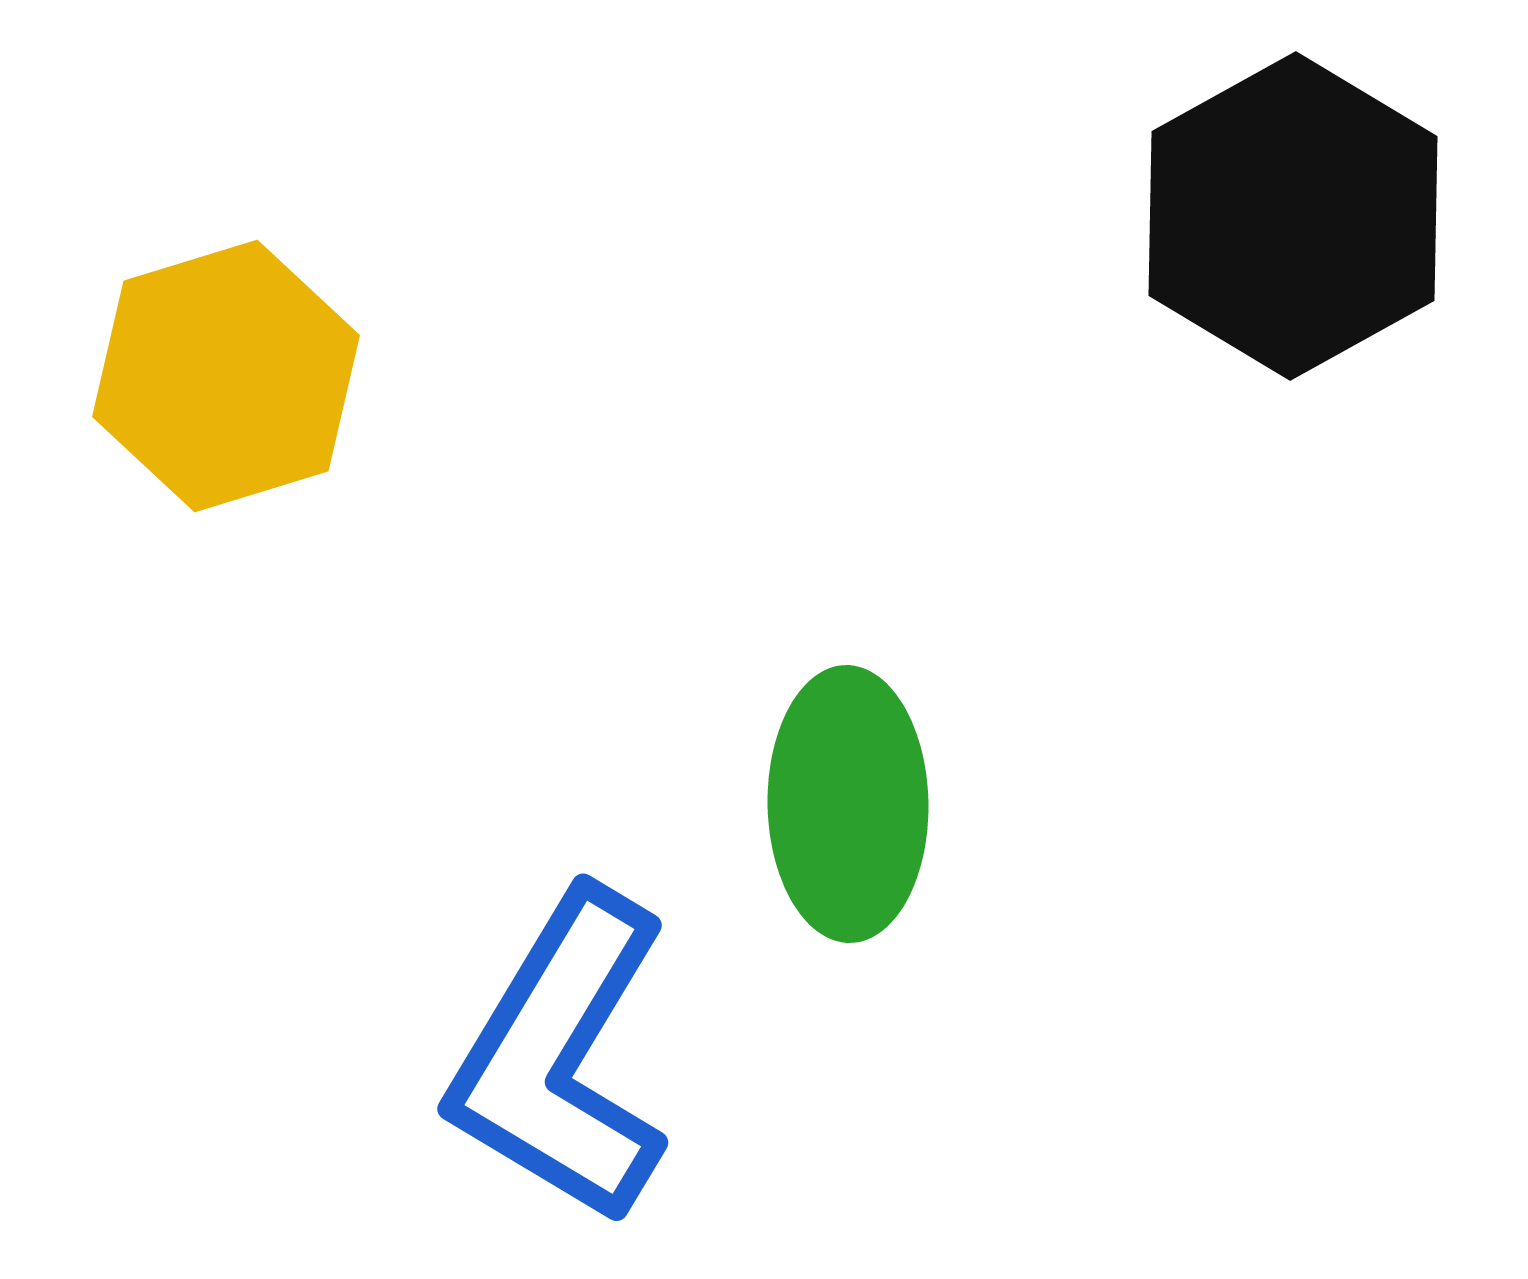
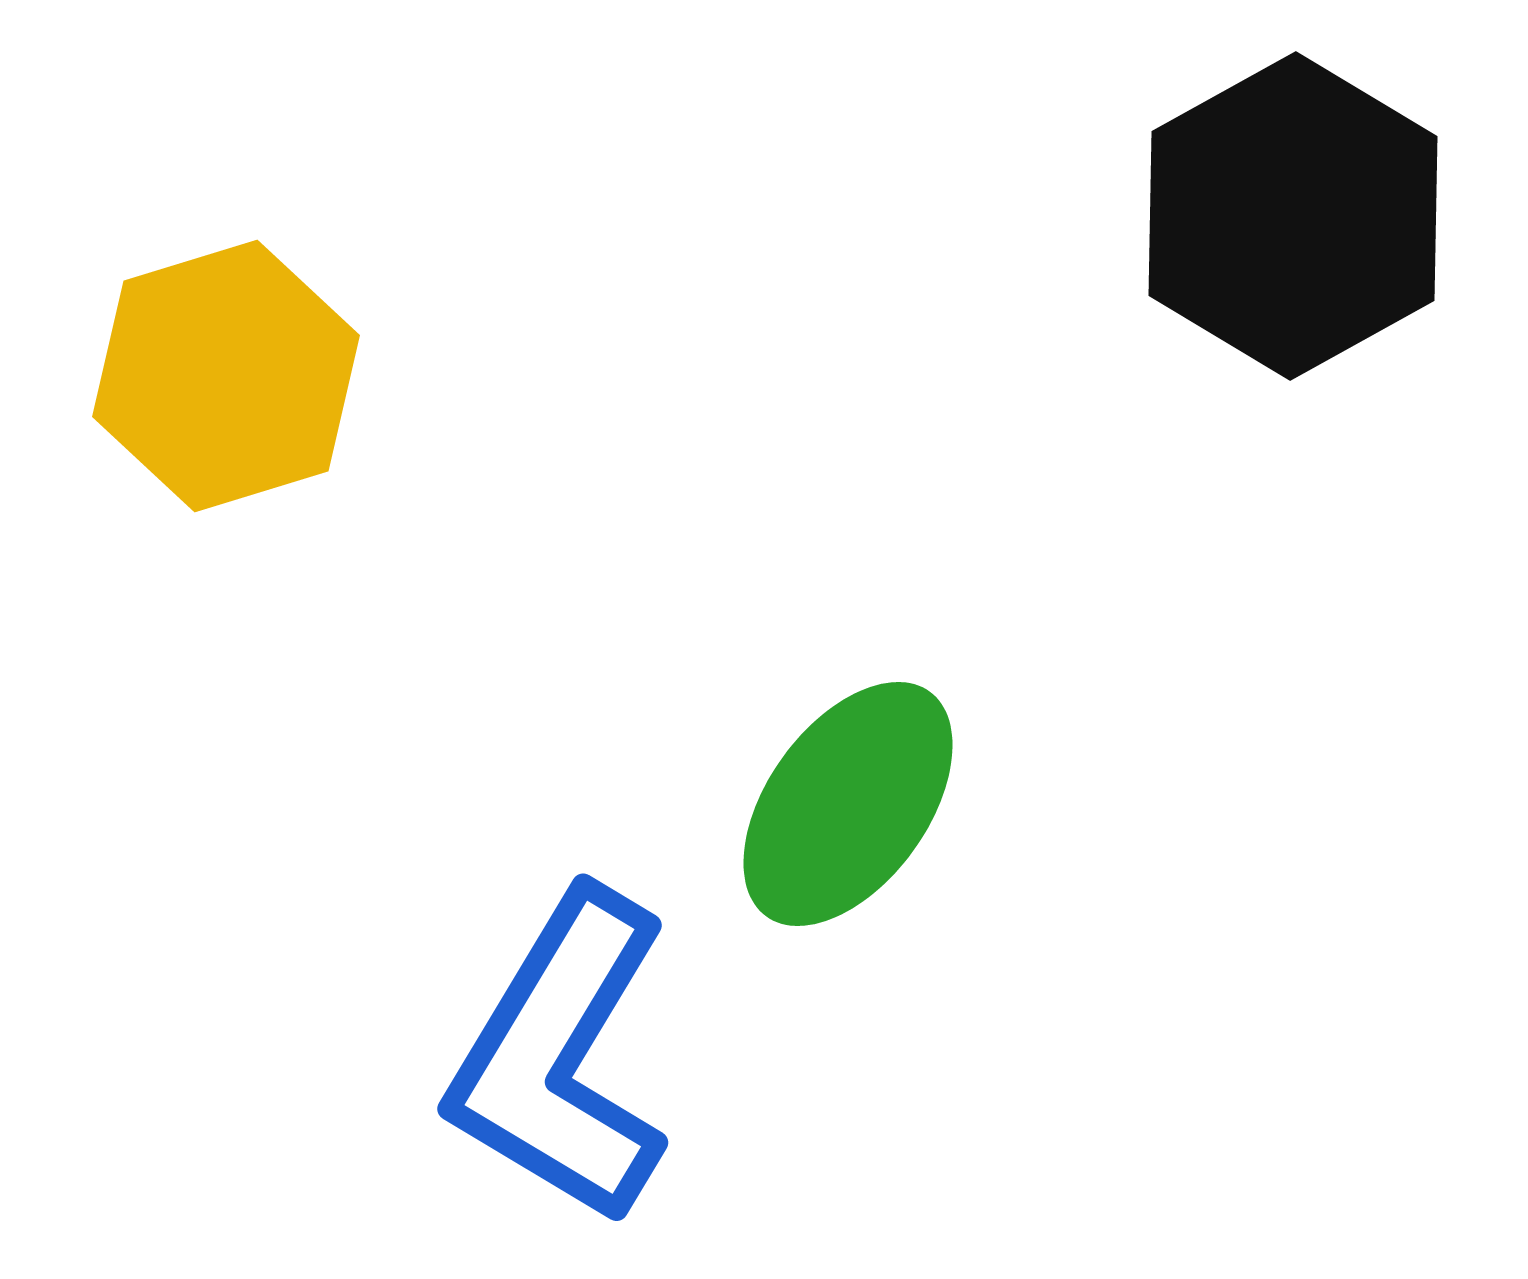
green ellipse: rotated 37 degrees clockwise
